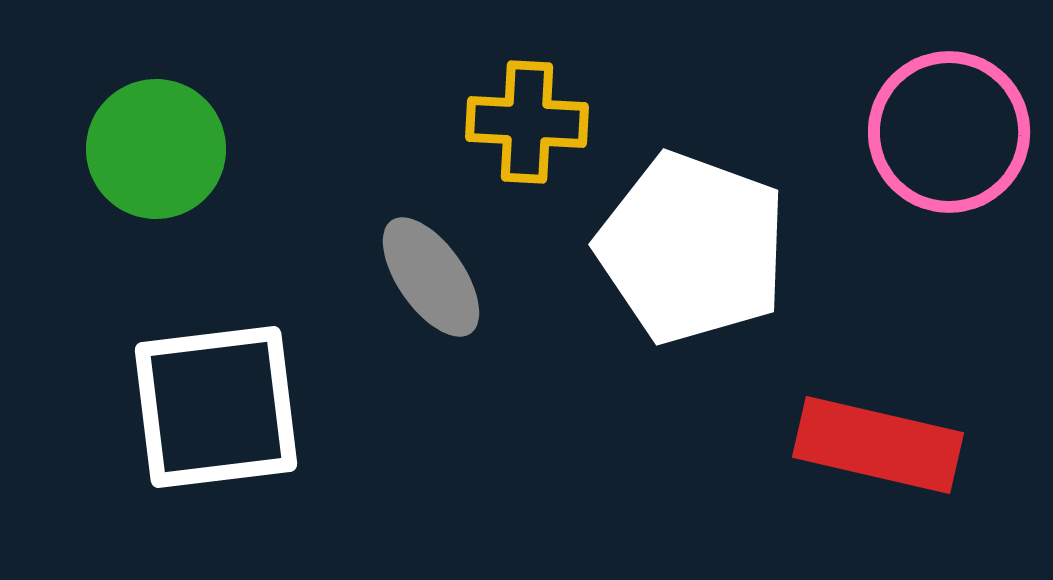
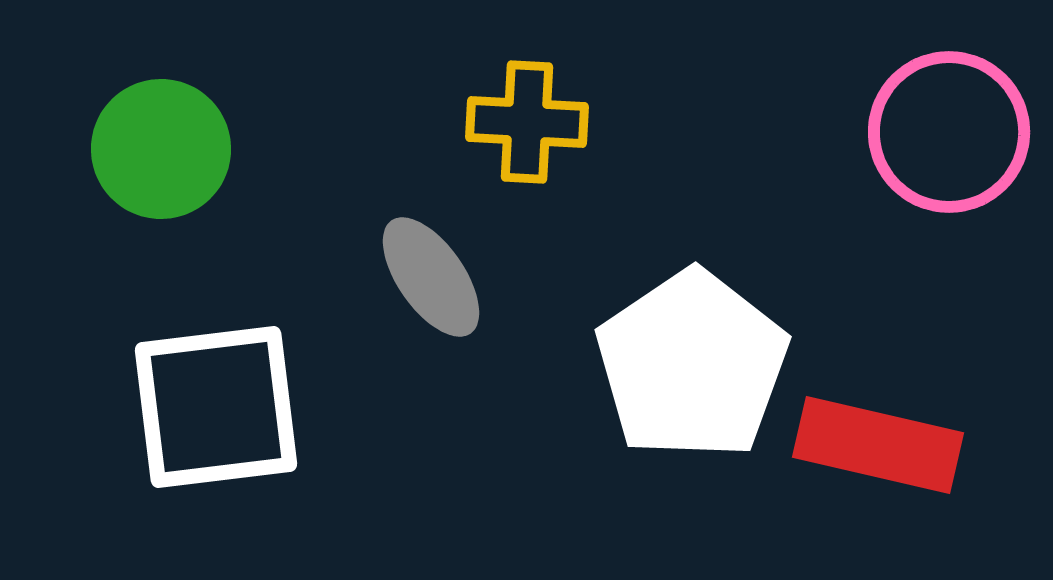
green circle: moved 5 px right
white pentagon: moved 117 px down; rotated 18 degrees clockwise
